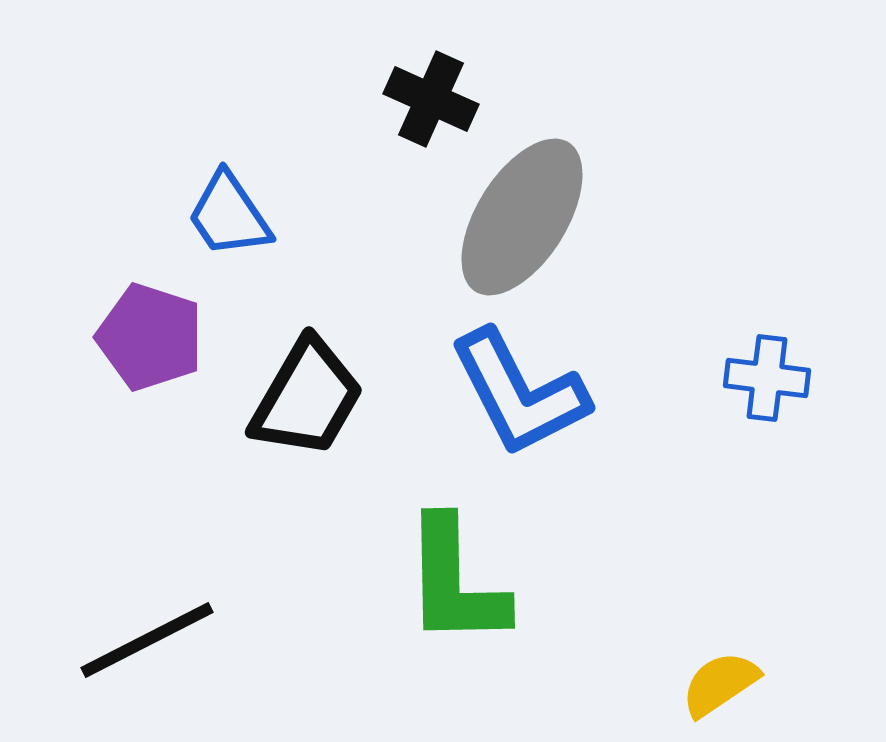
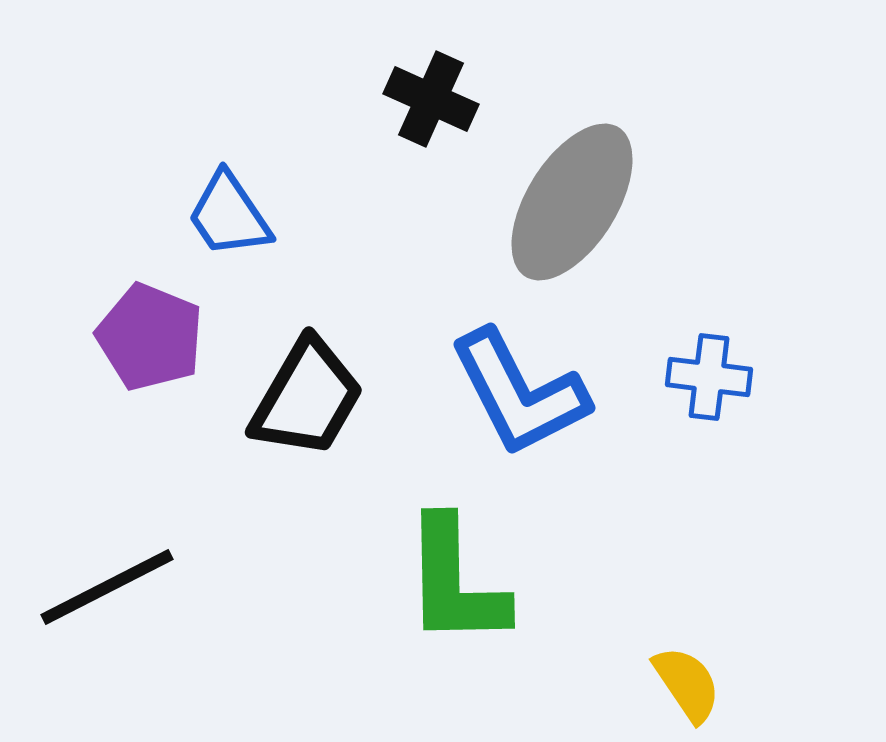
gray ellipse: moved 50 px right, 15 px up
purple pentagon: rotated 4 degrees clockwise
blue cross: moved 58 px left, 1 px up
black line: moved 40 px left, 53 px up
yellow semicircle: moved 33 px left; rotated 90 degrees clockwise
